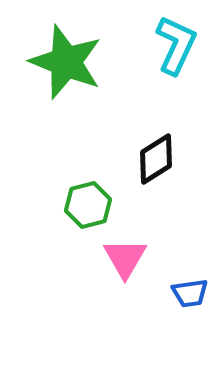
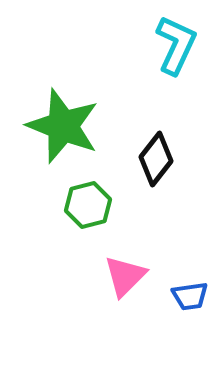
green star: moved 3 px left, 64 px down
black diamond: rotated 20 degrees counterclockwise
pink triangle: moved 18 px down; rotated 15 degrees clockwise
blue trapezoid: moved 3 px down
